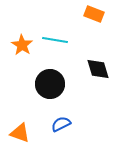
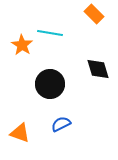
orange rectangle: rotated 24 degrees clockwise
cyan line: moved 5 px left, 7 px up
